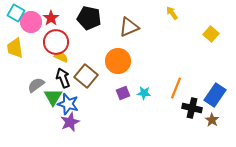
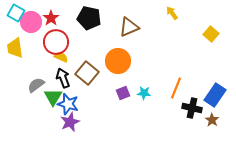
brown square: moved 1 px right, 3 px up
